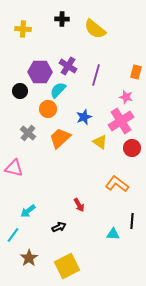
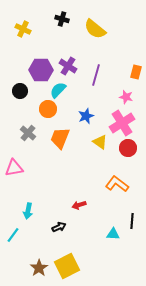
black cross: rotated 16 degrees clockwise
yellow cross: rotated 21 degrees clockwise
purple hexagon: moved 1 px right, 2 px up
blue star: moved 2 px right, 1 px up
pink cross: moved 1 px right, 2 px down
orange trapezoid: rotated 25 degrees counterclockwise
red circle: moved 4 px left
pink triangle: rotated 24 degrees counterclockwise
red arrow: rotated 104 degrees clockwise
cyan arrow: rotated 42 degrees counterclockwise
brown star: moved 10 px right, 10 px down
